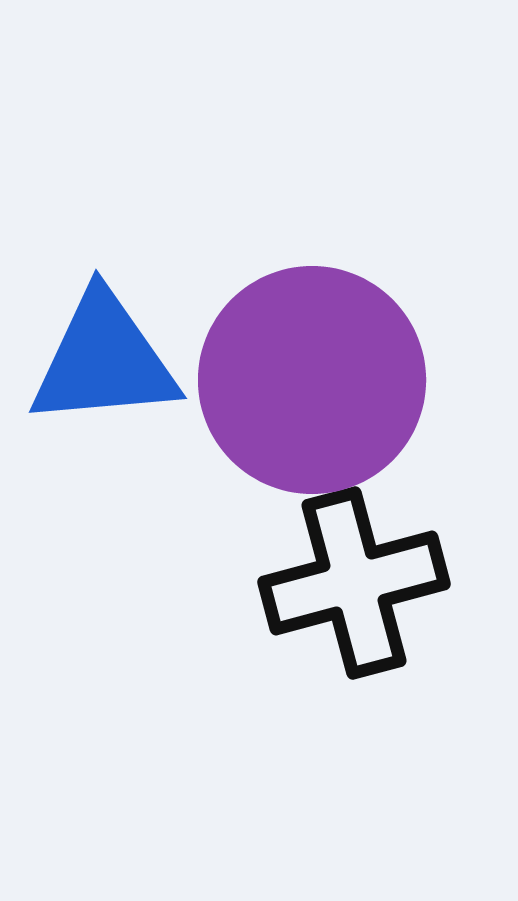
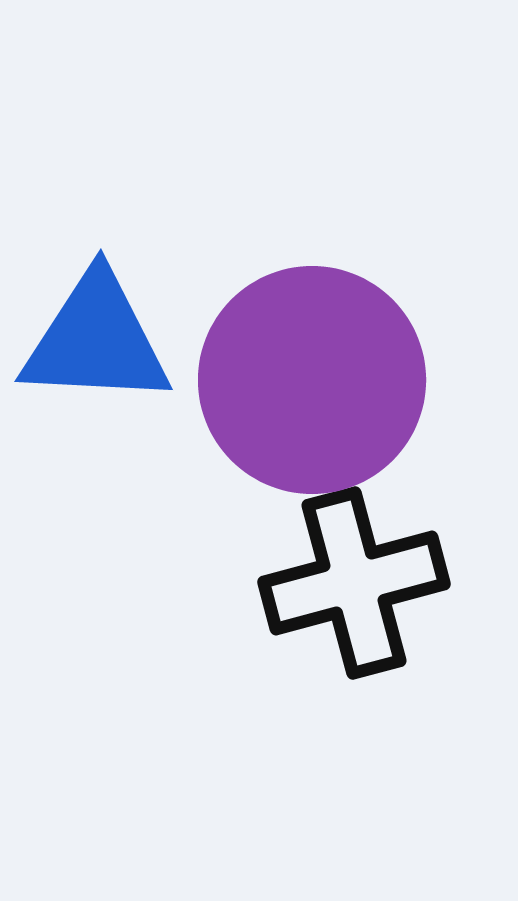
blue triangle: moved 8 px left, 20 px up; rotated 8 degrees clockwise
